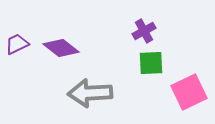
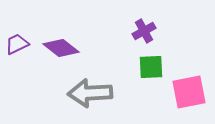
green square: moved 4 px down
pink square: rotated 15 degrees clockwise
